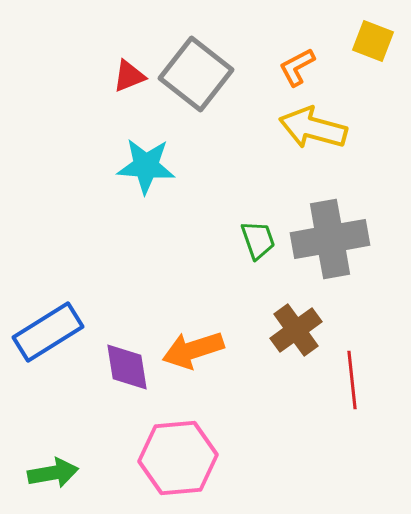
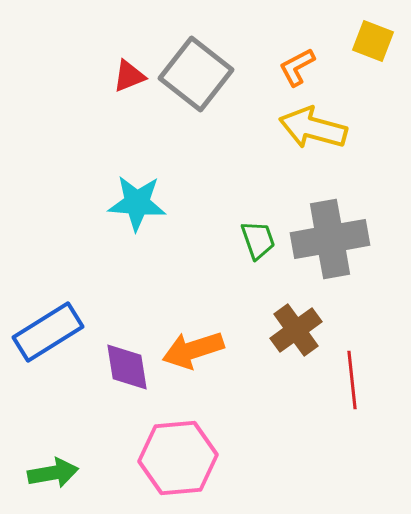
cyan star: moved 9 px left, 37 px down
